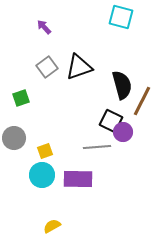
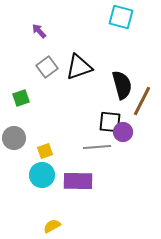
purple arrow: moved 5 px left, 4 px down
black square: moved 1 px left, 1 px down; rotated 20 degrees counterclockwise
purple rectangle: moved 2 px down
